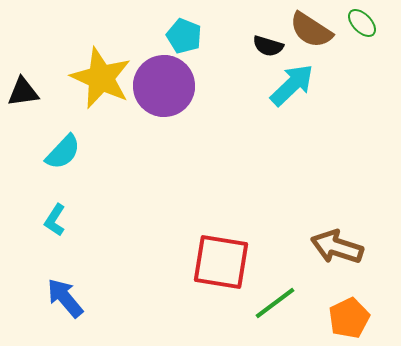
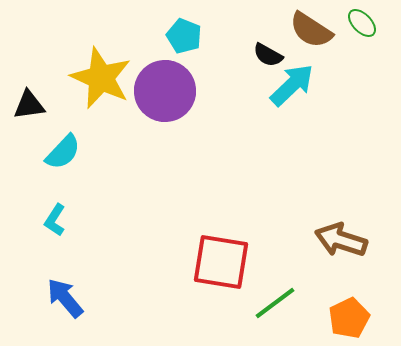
black semicircle: moved 9 px down; rotated 12 degrees clockwise
purple circle: moved 1 px right, 5 px down
black triangle: moved 6 px right, 13 px down
brown arrow: moved 4 px right, 7 px up
